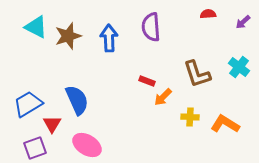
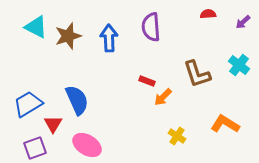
cyan cross: moved 2 px up
yellow cross: moved 13 px left, 19 px down; rotated 30 degrees clockwise
red triangle: moved 1 px right
